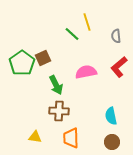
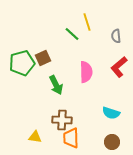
green pentagon: rotated 20 degrees clockwise
pink semicircle: rotated 100 degrees clockwise
brown cross: moved 3 px right, 9 px down
cyan semicircle: moved 3 px up; rotated 60 degrees counterclockwise
